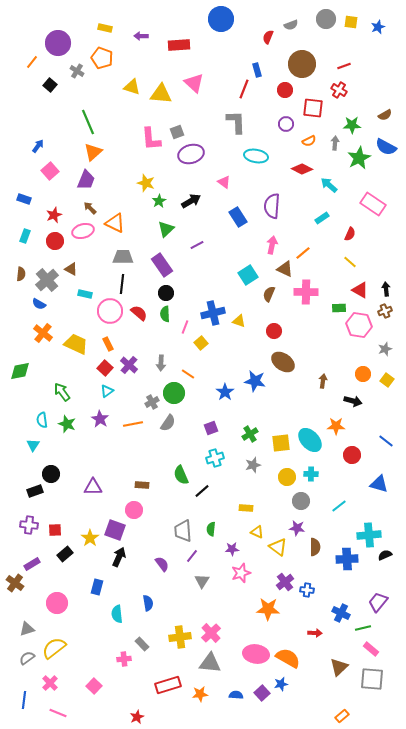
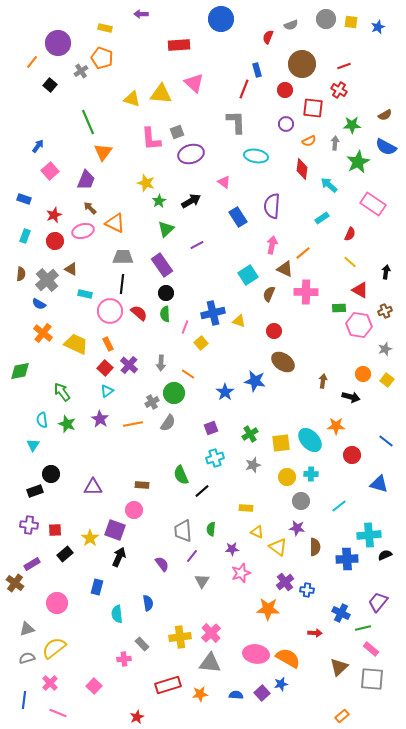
purple arrow at (141, 36): moved 22 px up
gray cross at (77, 71): moved 4 px right; rotated 24 degrees clockwise
yellow triangle at (132, 87): moved 12 px down
orange triangle at (93, 152): moved 10 px right; rotated 12 degrees counterclockwise
green star at (359, 158): moved 1 px left, 4 px down
red diamond at (302, 169): rotated 70 degrees clockwise
black arrow at (386, 289): moved 17 px up; rotated 16 degrees clockwise
black arrow at (353, 401): moved 2 px left, 4 px up
gray semicircle at (27, 658): rotated 21 degrees clockwise
